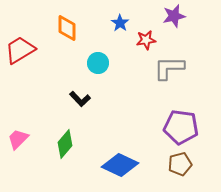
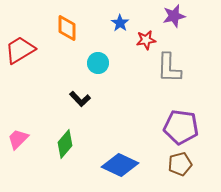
gray L-shape: rotated 88 degrees counterclockwise
